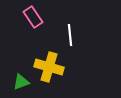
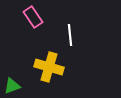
green triangle: moved 9 px left, 4 px down
